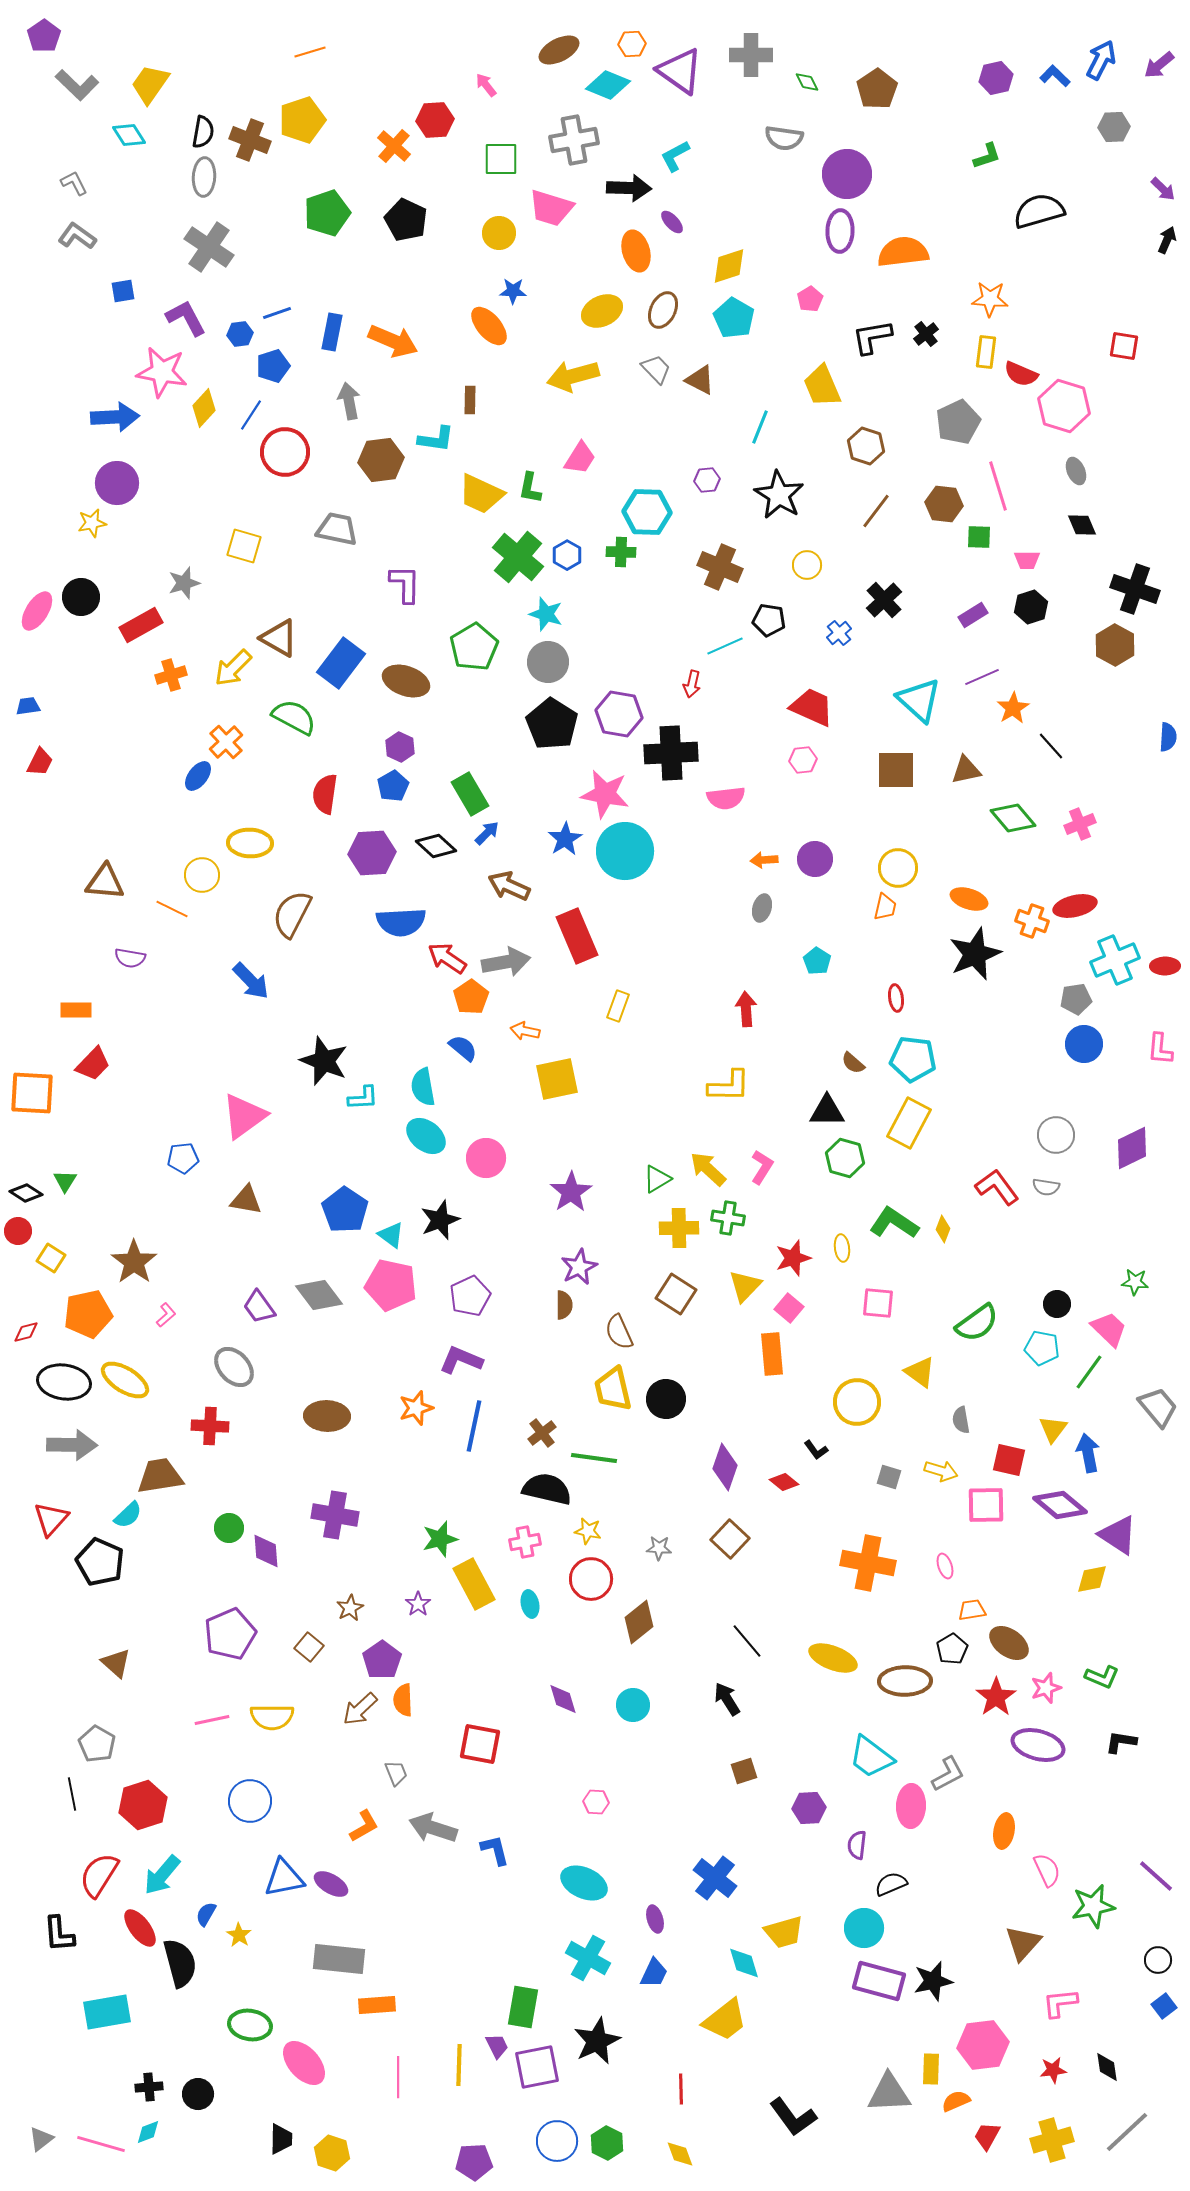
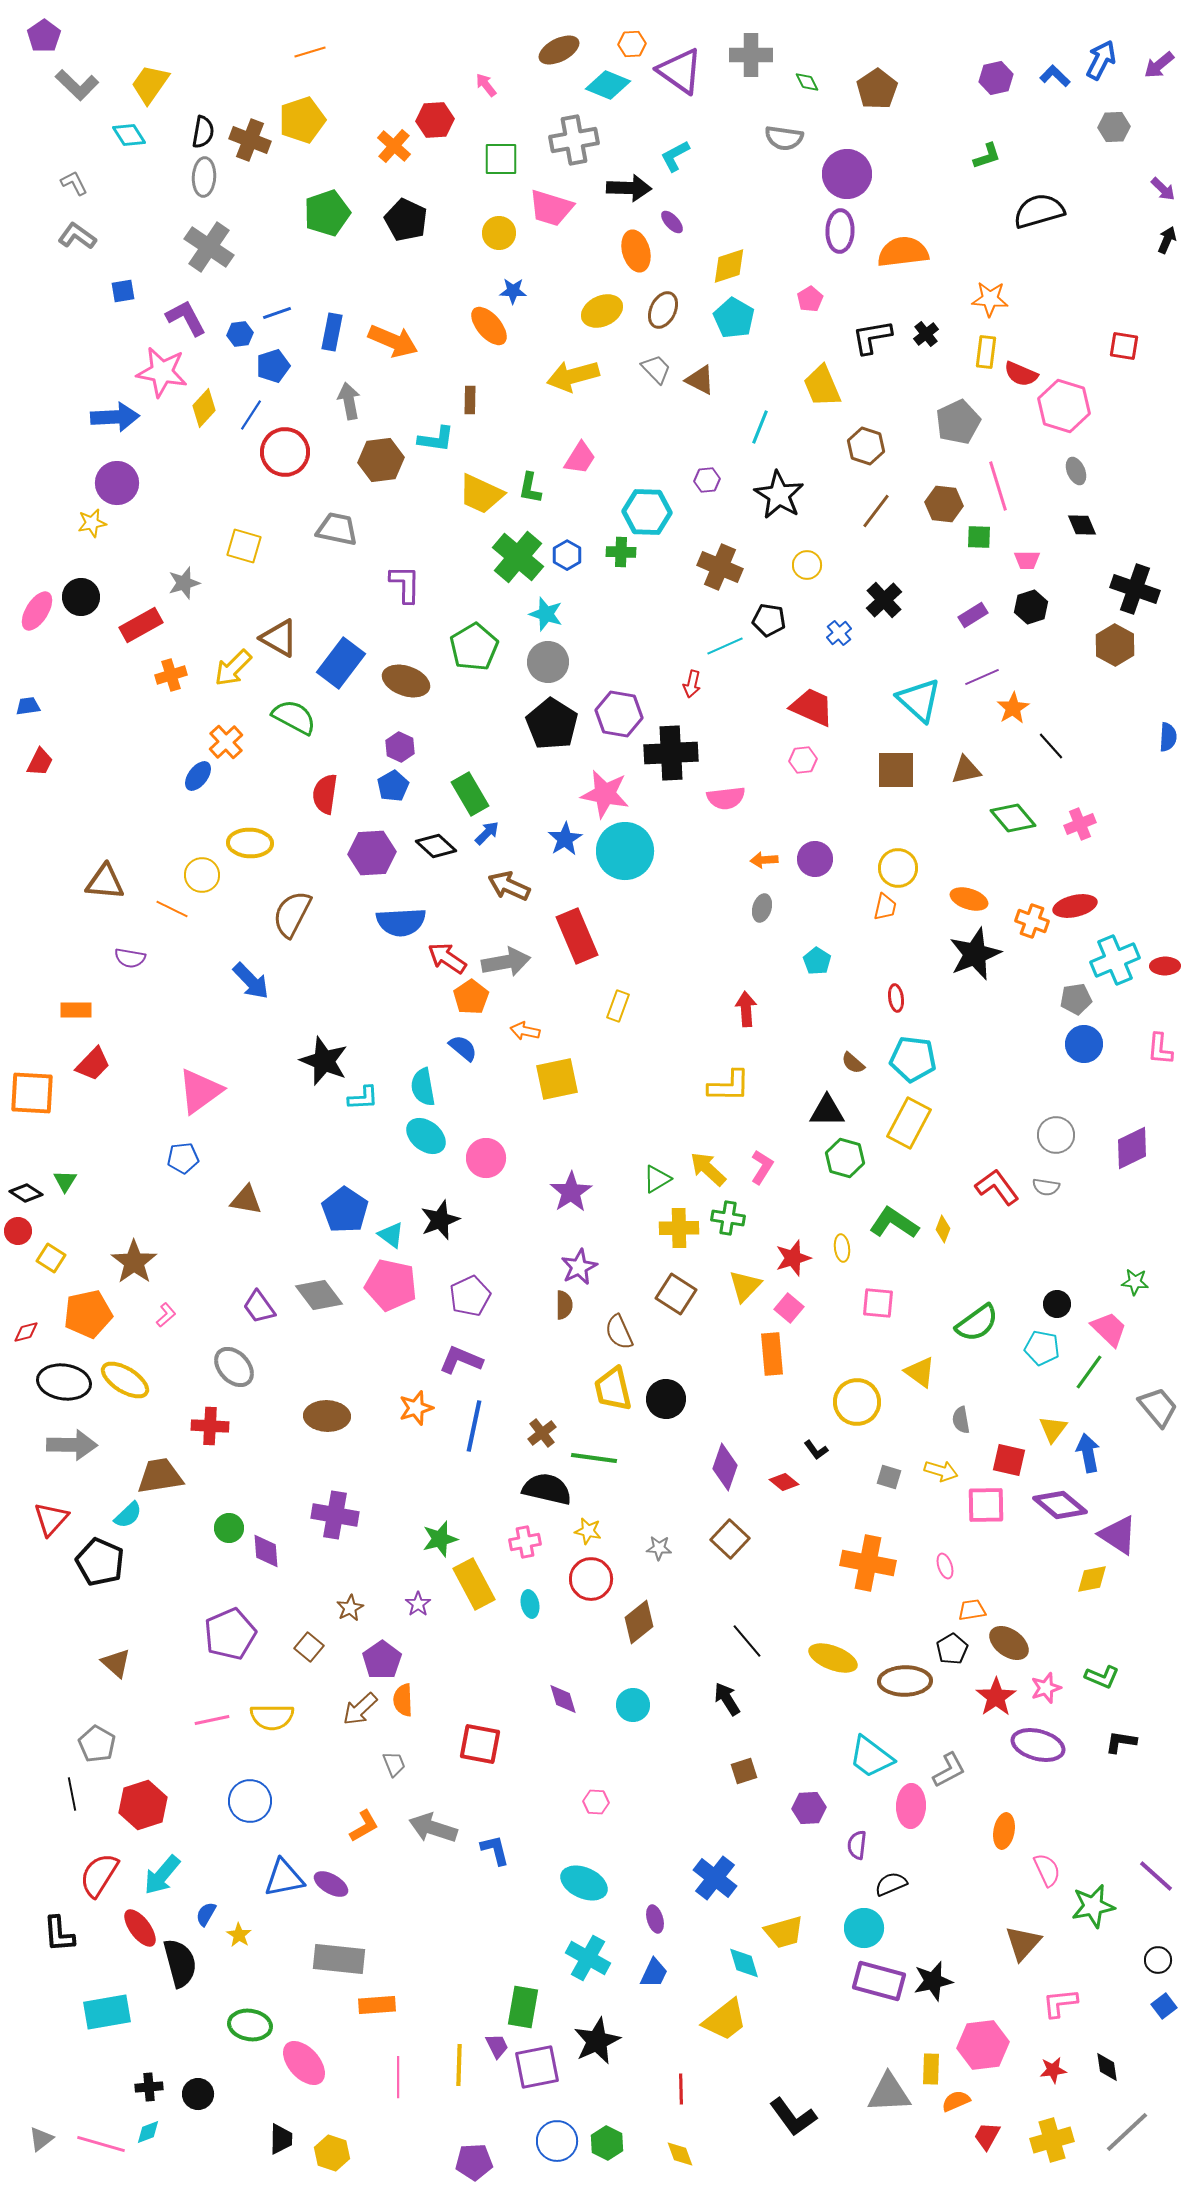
pink triangle at (244, 1116): moved 44 px left, 25 px up
gray trapezoid at (396, 1773): moved 2 px left, 9 px up
gray L-shape at (948, 1774): moved 1 px right, 4 px up
